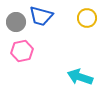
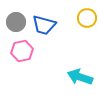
blue trapezoid: moved 3 px right, 9 px down
